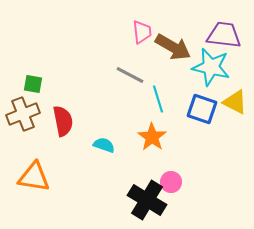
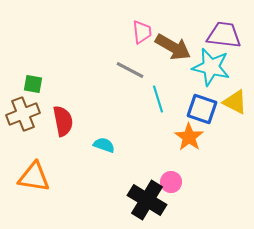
gray line: moved 5 px up
orange star: moved 37 px right
